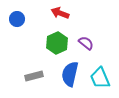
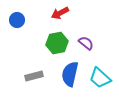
red arrow: rotated 48 degrees counterclockwise
blue circle: moved 1 px down
green hexagon: rotated 15 degrees clockwise
cyan trapezoid: rotated 25 degrees counterclockwise
